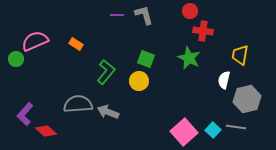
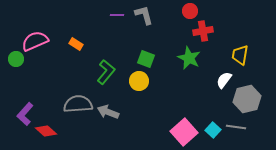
red cross: rotated 18 degrees counterclockwise
white semicircle: rotated 24 degrees clockwise
